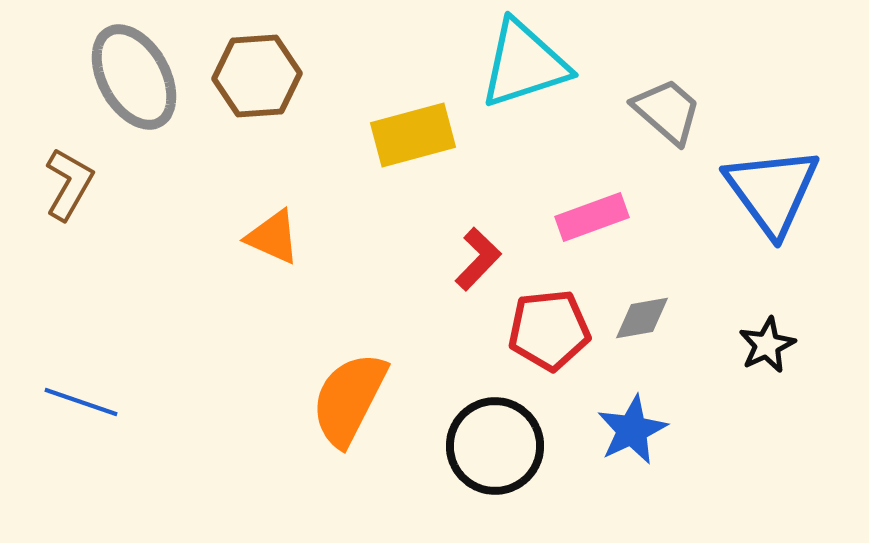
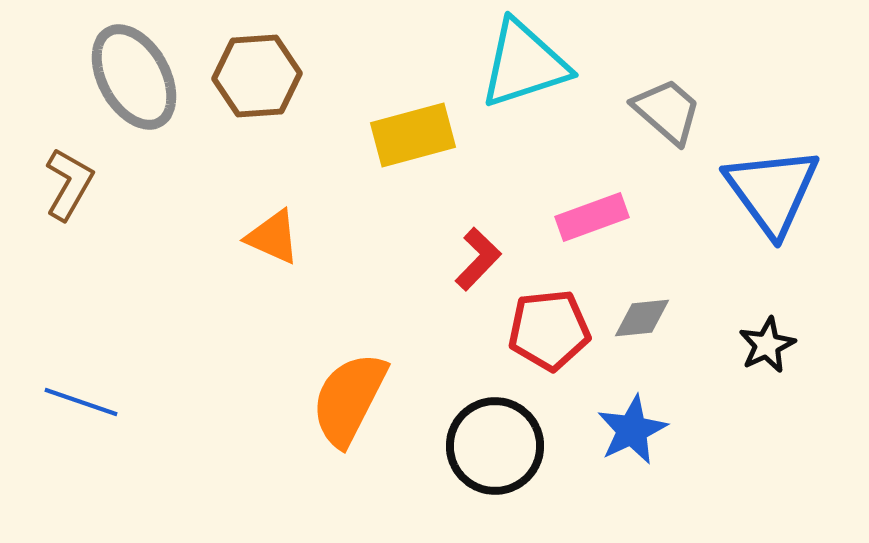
gray diamond: rotated 4 degrees clockwise
